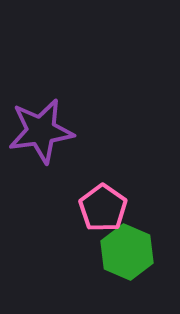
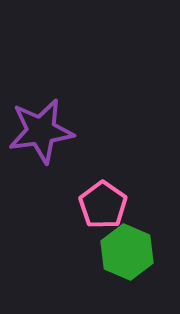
pink pentagon: moved 3 px up
